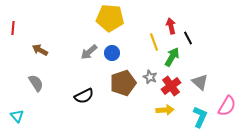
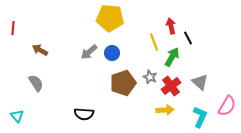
black semicircle: moved 18 px down; rotated 30 degrees clockwise
